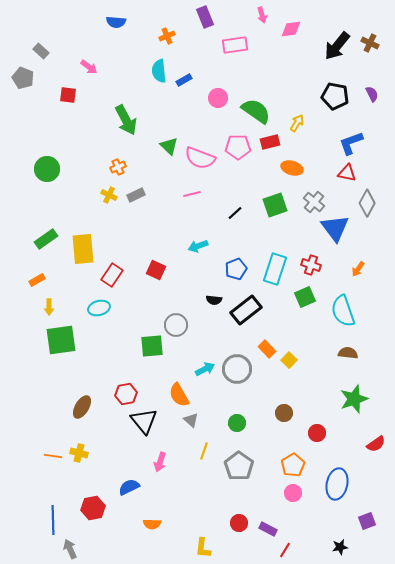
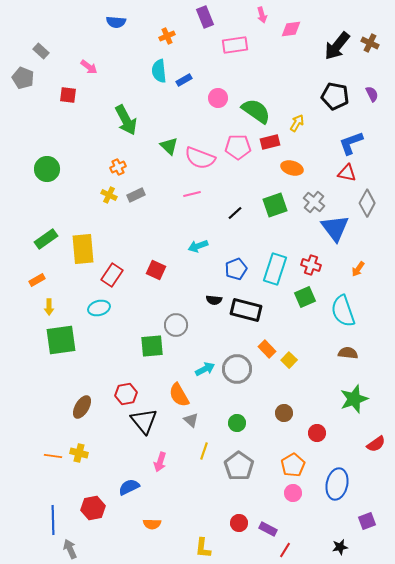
black rectangle at (246, 310): rotated 52 degrees clockwise
